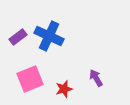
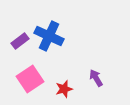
purple rectangle: moved 2 px right, 4 px down
pink square: rotated 12 degrees counterclockwise
